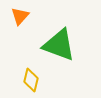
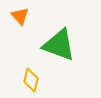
orange triangle: rotated 24 degrees counterclockwise
